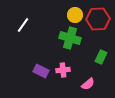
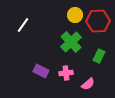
red hexagon: moved 2 px down
green cross: moved 1 px right, 4 px down; rotated 30 degrees clockwise
green rectangle: moved 2 px left, 1 px up
pink cross: moved 3 px right, 3 px down
